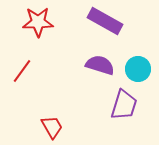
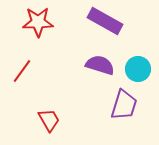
red trapezoid: moved 3 px left, 7 px up
